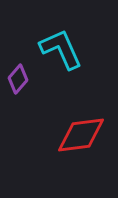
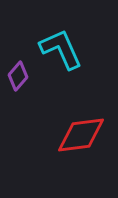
purple diamond: moved 3 px up
